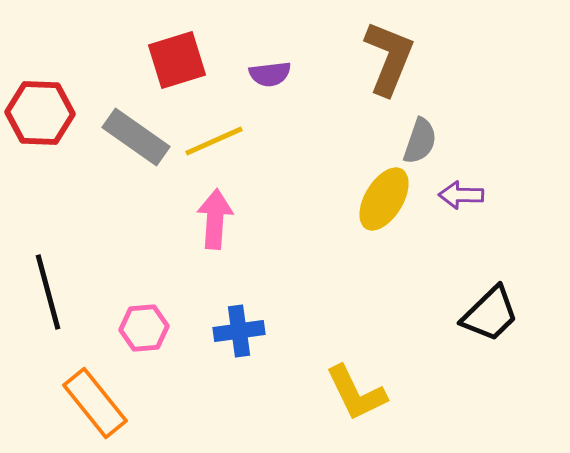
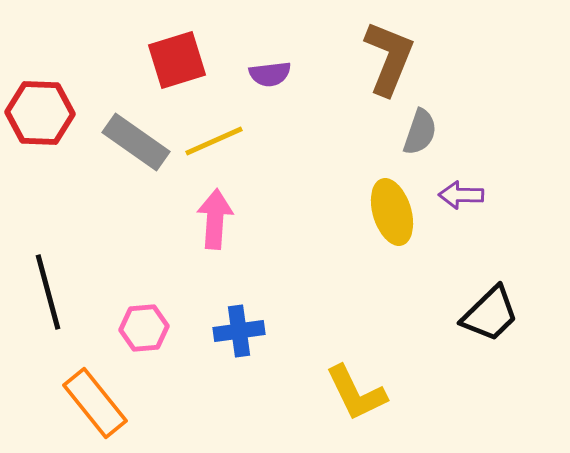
gray rectangle: moved 5 px down
gray semicircle: moved 9 px up
yellow ellipse: moved 8 px right, 13 px down; rotated 48 degrees counterclockwise
